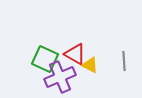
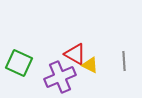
green square: moved 26 px left, 4 px down
